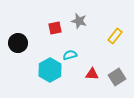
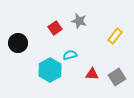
red square: rotated 24 degrees counterclockwise
